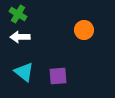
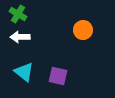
orange circle: moved 1 px left
purple square: rotated 18 degrees clockwise
